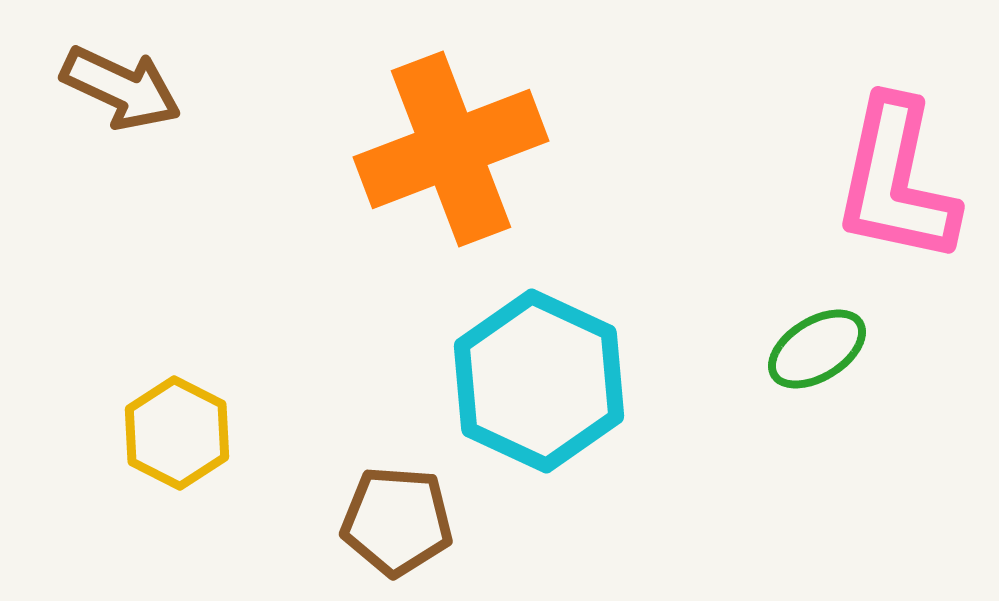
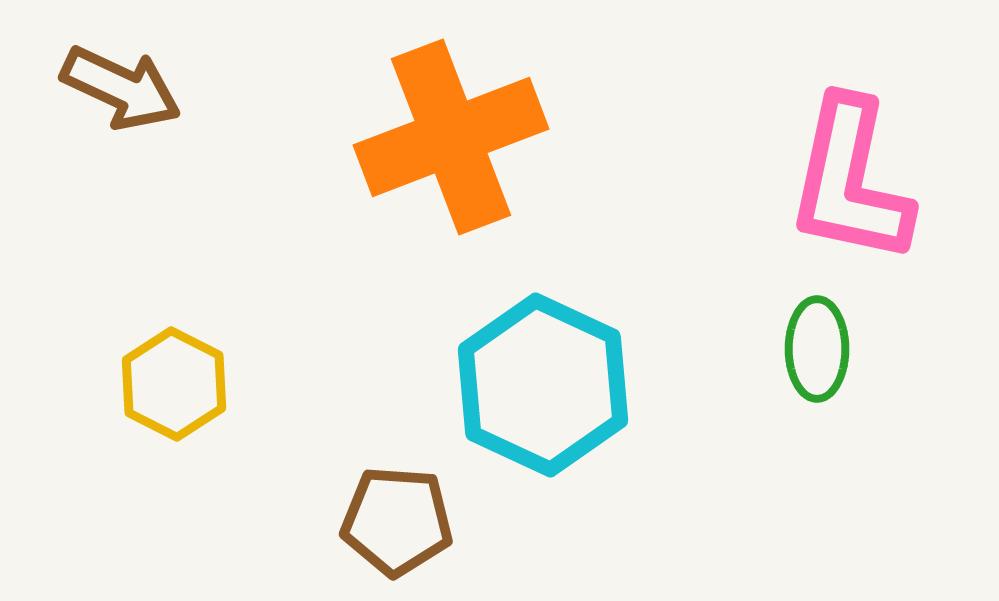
orange cross: moved 12 px up
pink L-shape: moved 46 px left
green ellipse: rotated 58 degrees counterclockwise
cyan hexagon: moved 4 px right, 4 px down
yellow hexagon: moved 3 px left, 49 px up
